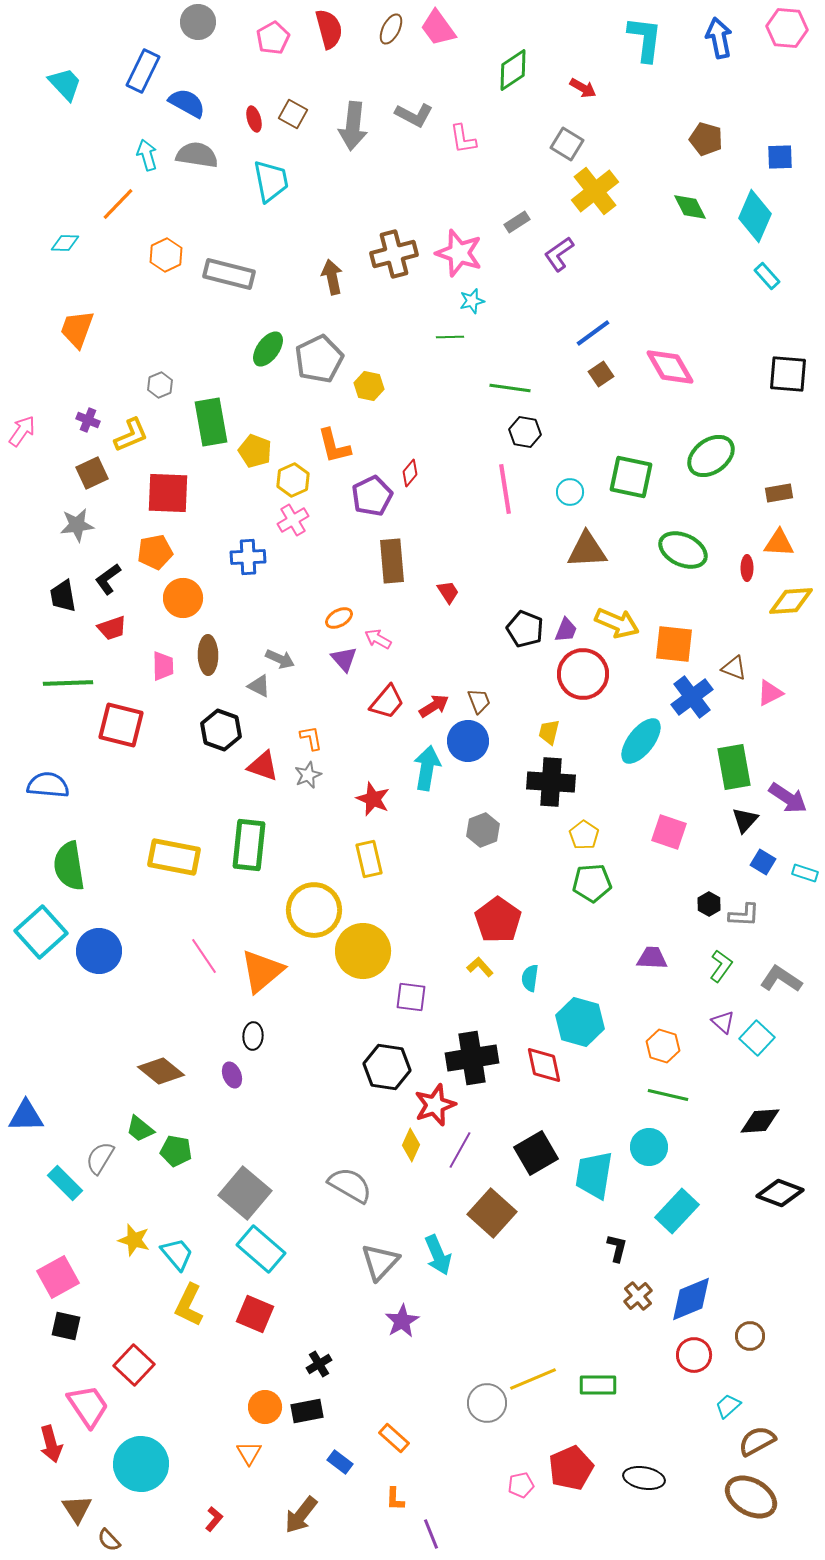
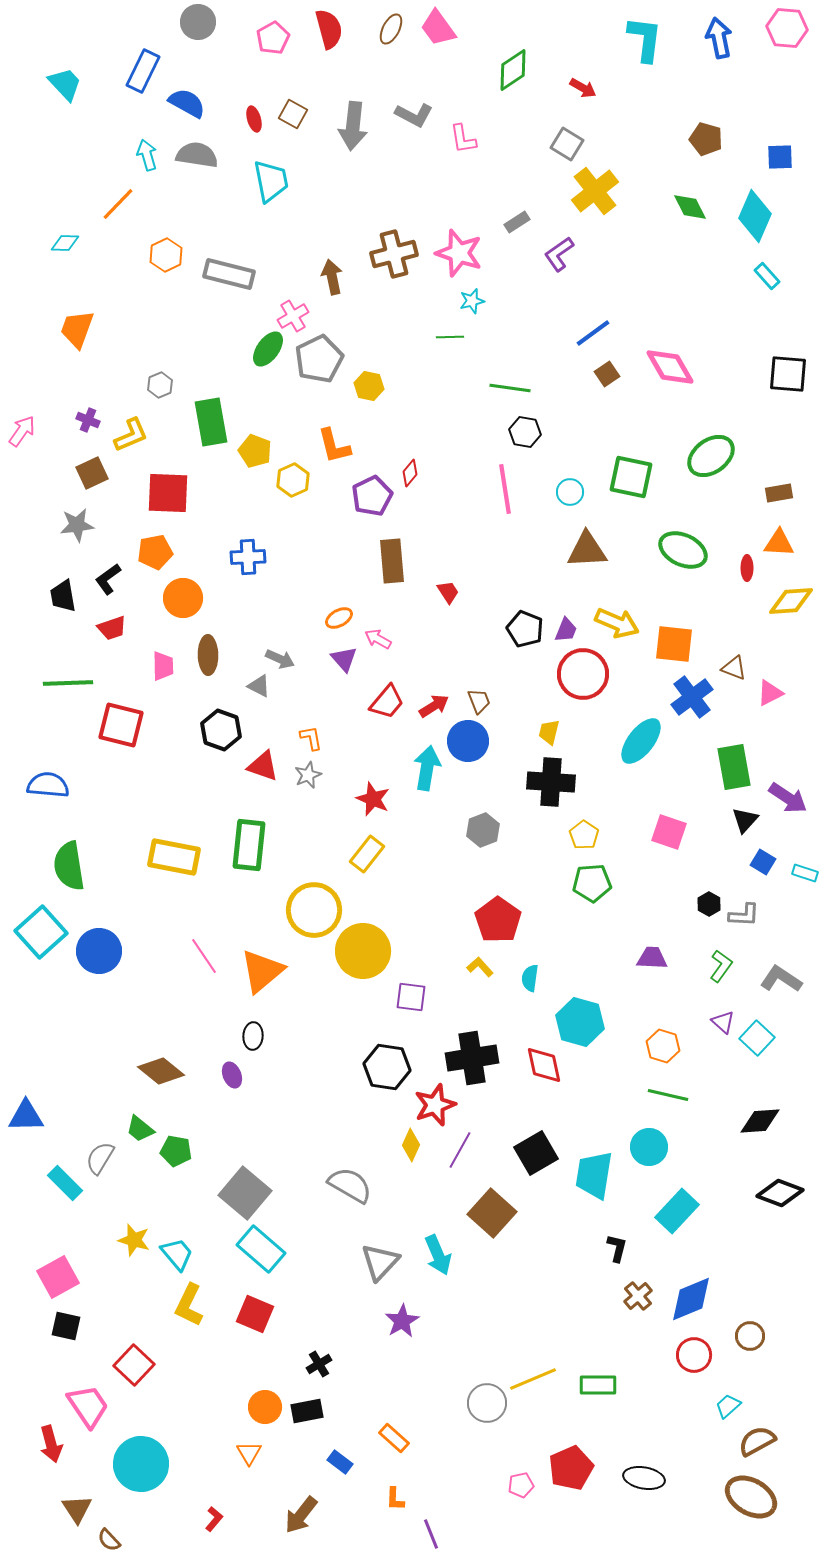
brown square at (601, 374): moved 6 px right
pink cross at (293, 520): moved 204 px up
yellow rectangle at (369, 859): moved 2 px left, 5 px up; rotated 51 degrees clockwise
